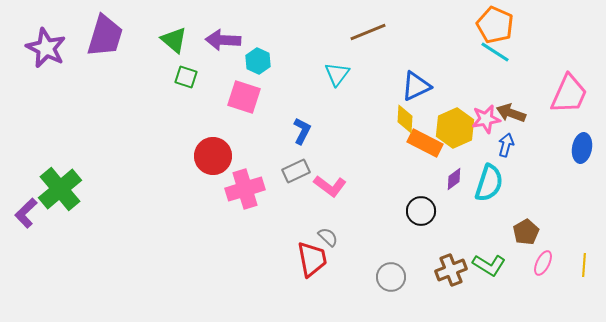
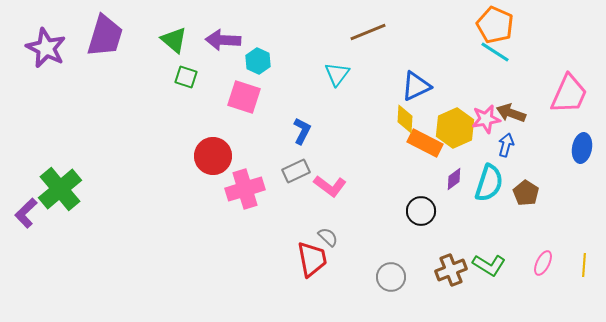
brown pentagon: moved 39 px up; rotated 10 degrees counterclockwise
